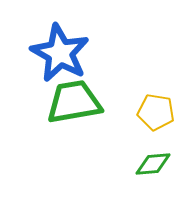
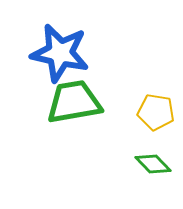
blue star: rotated 16 degrees counterclockwise
green diamond: rotated 51 degrees clockwise
